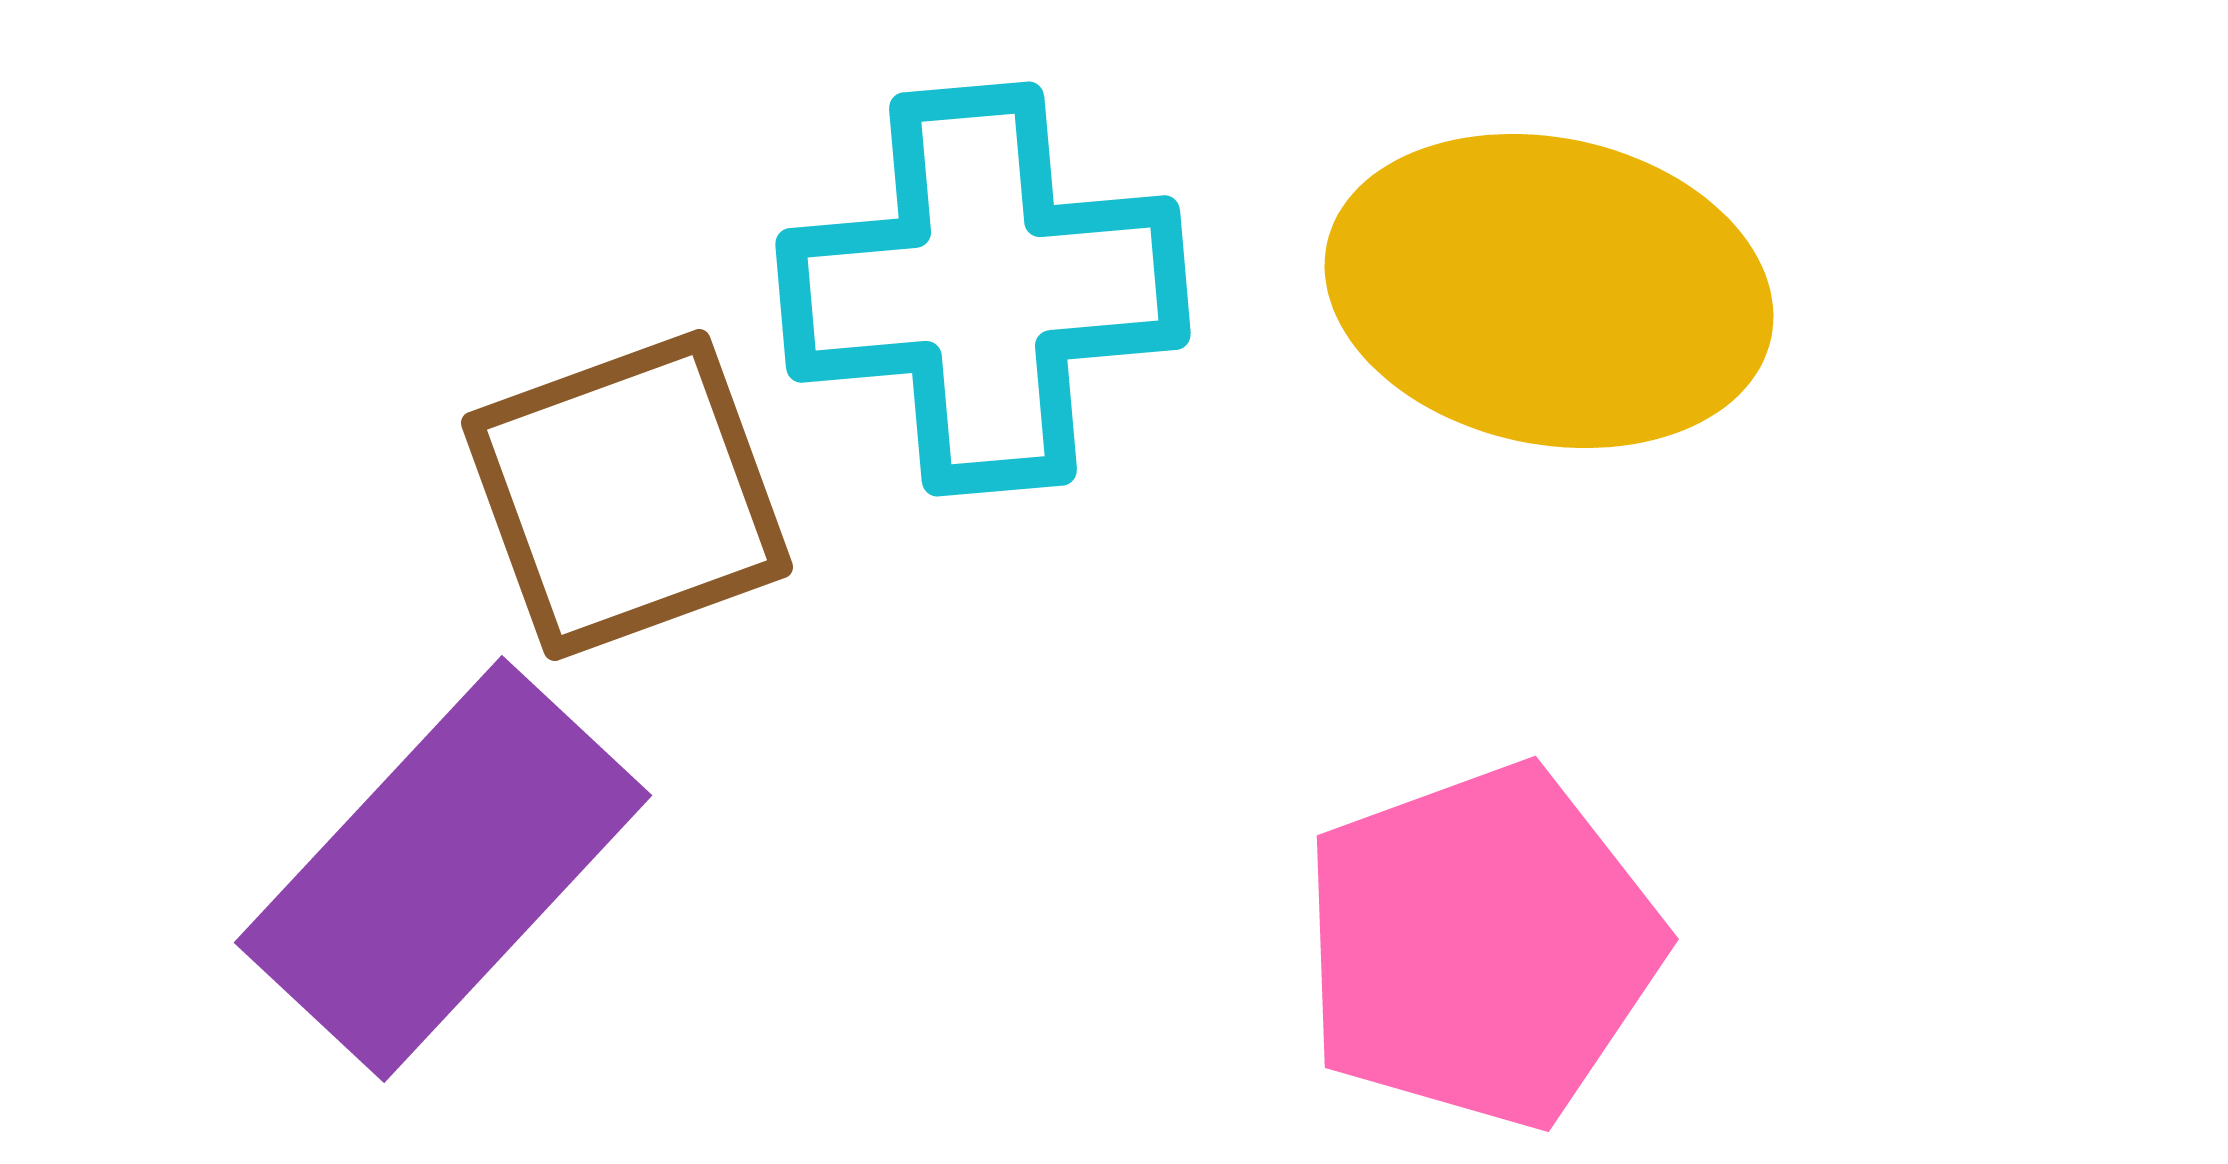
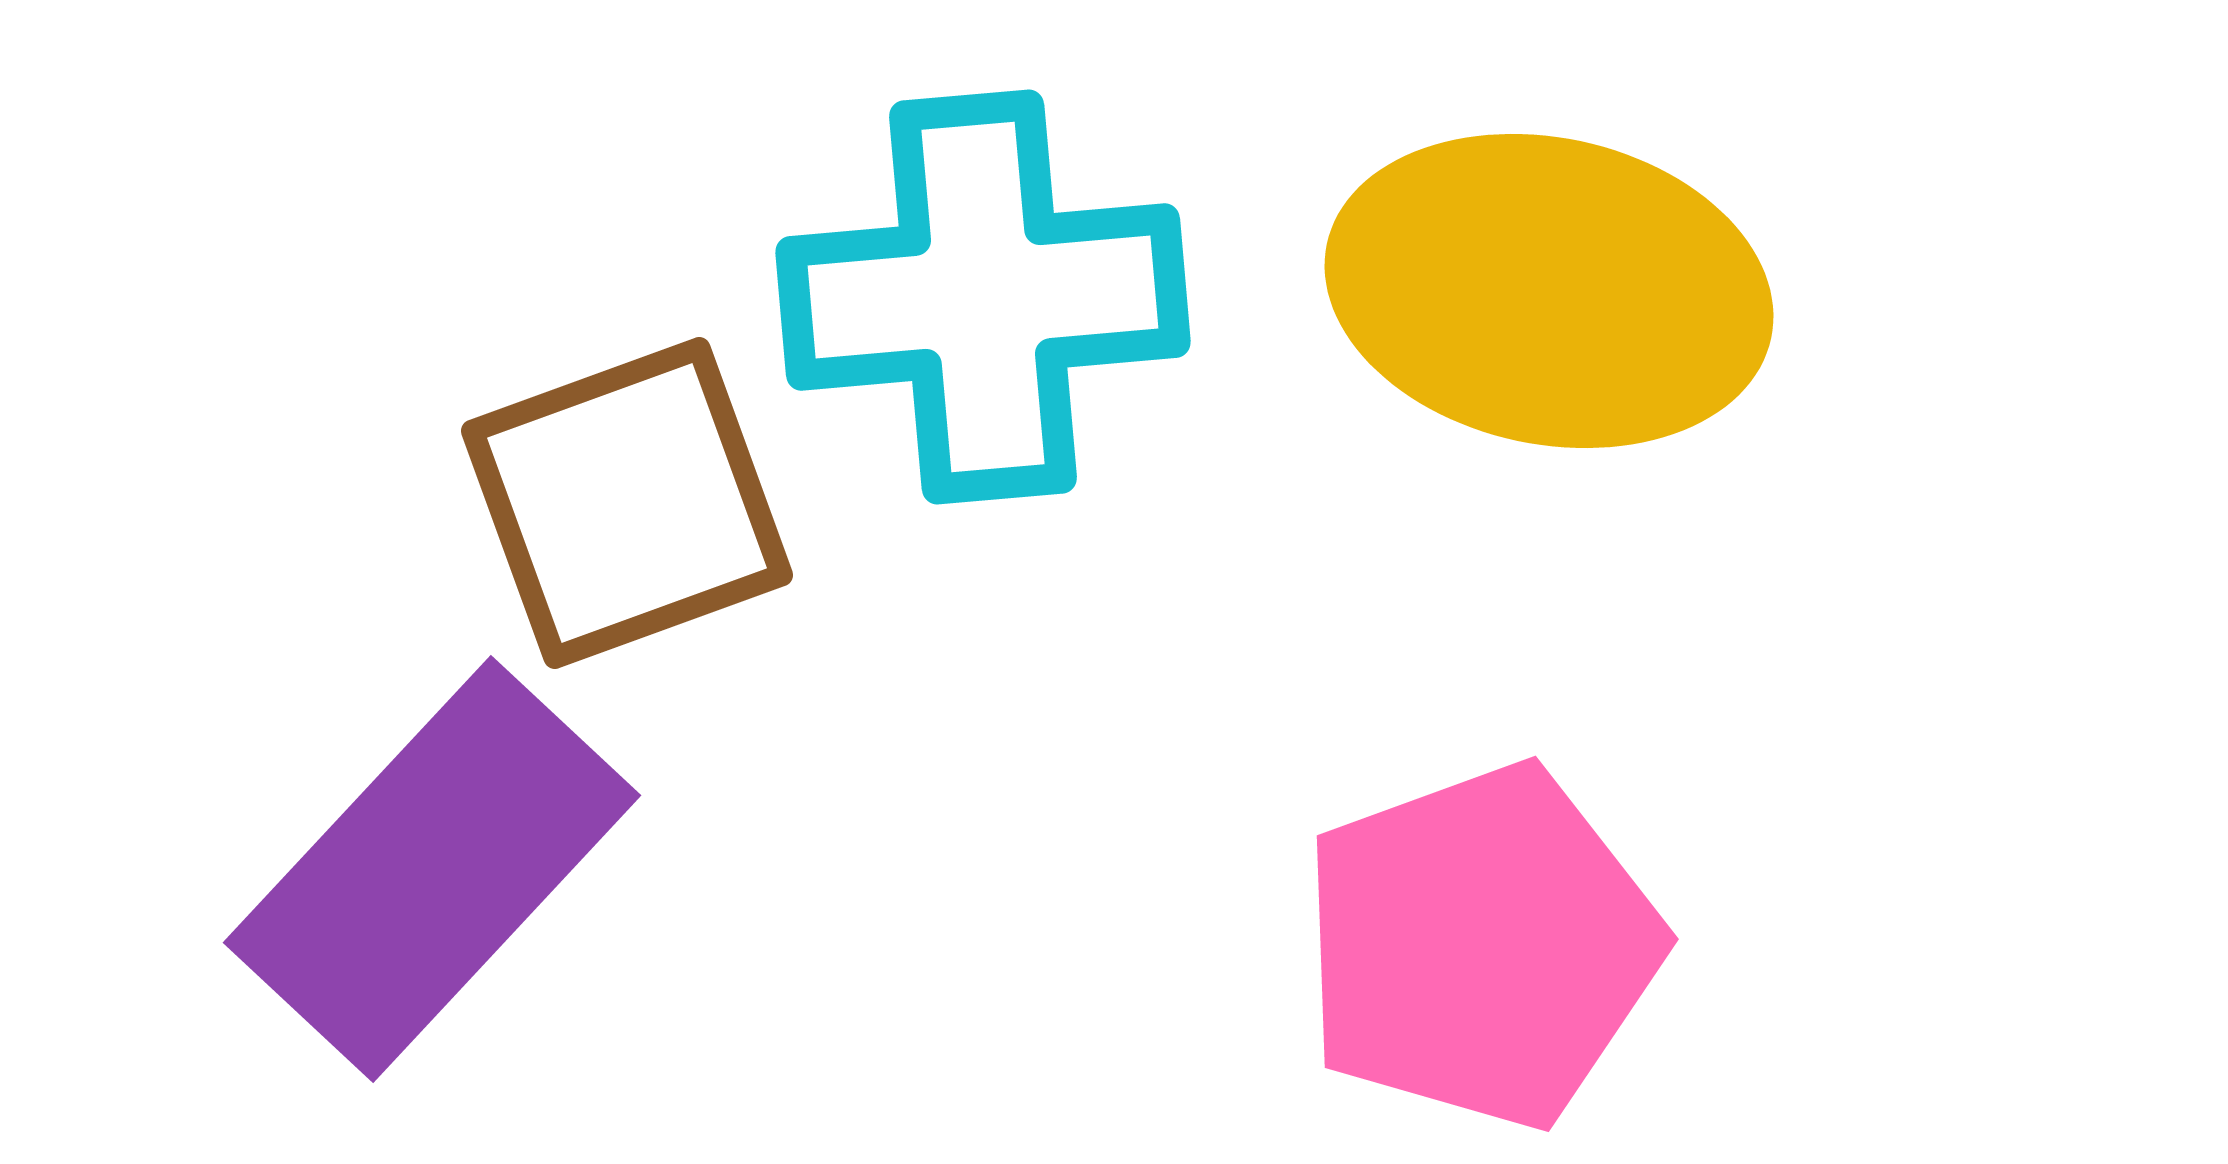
cyan cross: moved 8 px down
brown square: moved 8 px down
purple rectangle: moved 11 px left
